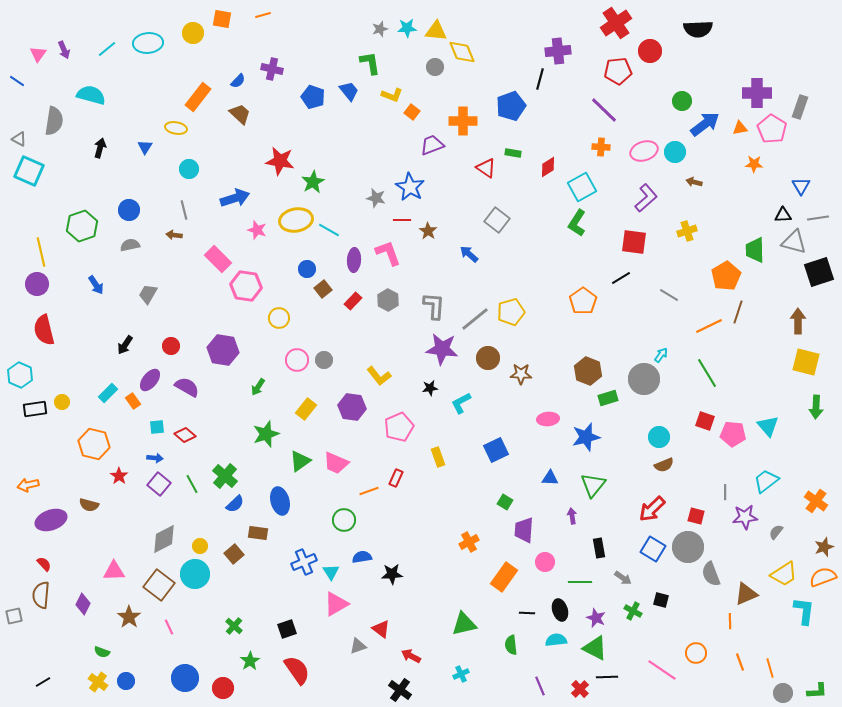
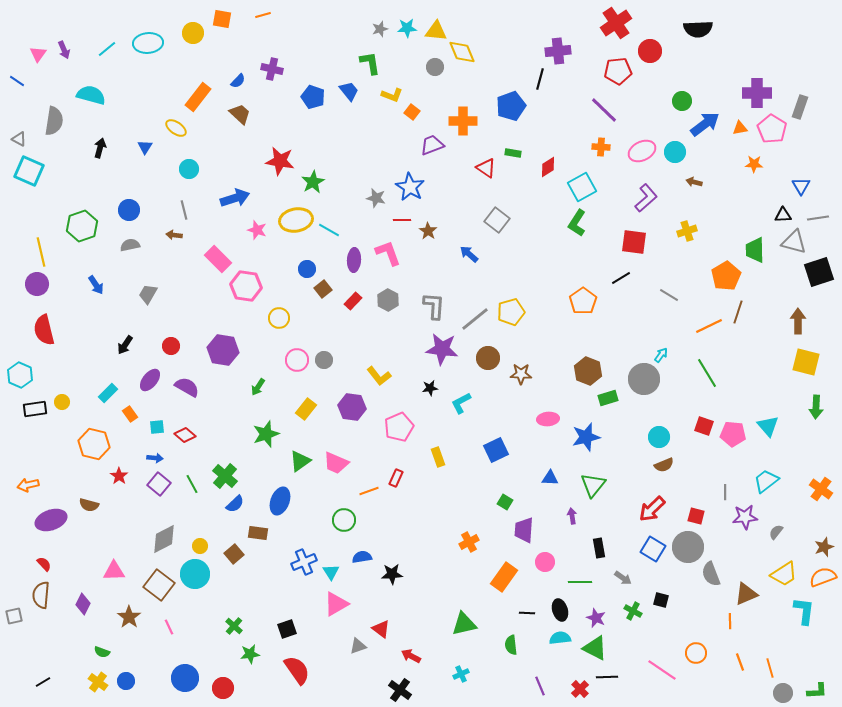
yellow ellipse at (176, 128): rotated 25 degrees clockwise
pink ellipse at (644, 151): moved 2 px left; rotated 8 degrees counterclockwise
orange rectangle at (133, 401): moved 3 px left, 13 px down
red square at (705, 421): moved 1 px left, 5 px down
blue ellipse at (280, 501): rotated 36 degrees clockwise
orange cross at (816, 501): moved 5 px right, 12 px up
cyan semicircle at (556, 640): moved 4 px right, 2 px up
green star at (250, 661): moved 7 px up; rotated 24 degrees clockwise
